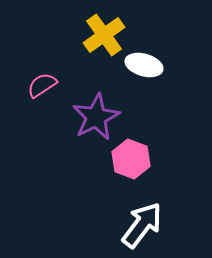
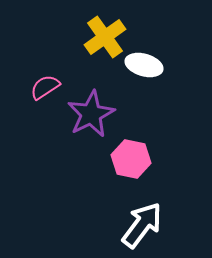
yellow cross: moved 1 px right, 2 px down
pink semicircle: moved 3 px right, 2 px down
purple star: moved 5 px left, 3 px up
pink hexagon: rotated 9 degrees counterclockwise
